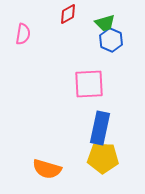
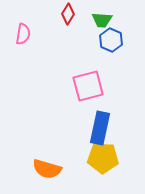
red diamond: rotated 30 degrees counterclockwise
green trapezoid: moved 3 px left, 3 px up; rotated 20 degrees clockwise
pink square: moved 1 px left, 2 px down; rotated 12 degrees counterclockwise
